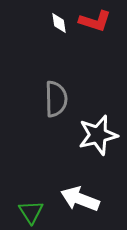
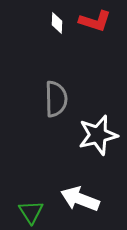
white diamond: moved 2 px left; rotated 10 degrees clockwise
